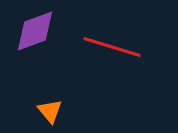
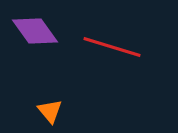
purple diamond: rotated 75 degrees clockwise
